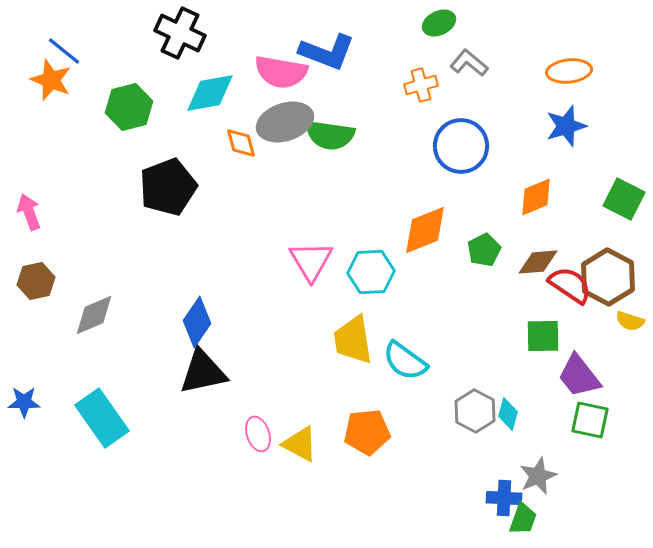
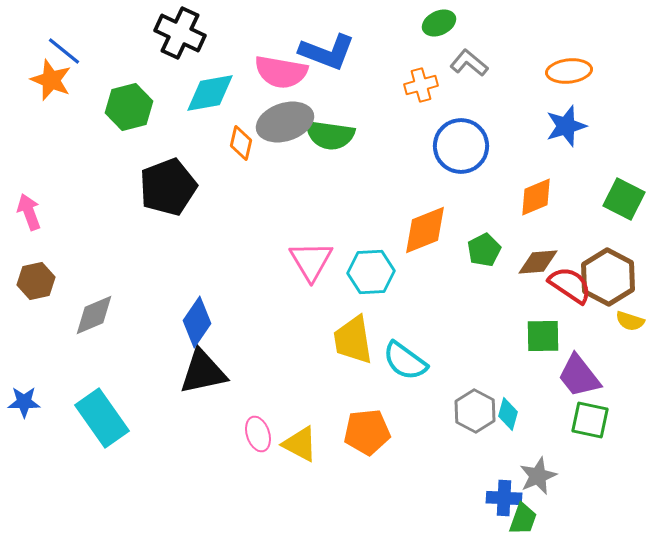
orange diamond at (241, 143): rotated 28 degrees clockwise
